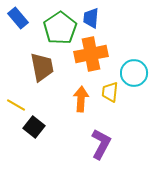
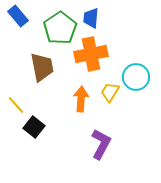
blue rectangle: moved 2 px up
cyan circle: moved 2 px right, 4 px down
yellow trapezoid: rotated 25 degrees clockwise
yellow line: rotated 18 degrees clockwise
